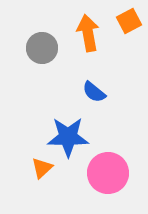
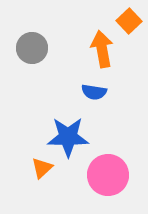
orange square: rotated 15 degrees counterclockwise
orange arrow: moved 14 px right, 16 px down
gray circle: moved 10 px left
blue semicircle: rotated 30 degrees counterclockwise
pink circle: moved 2 px down
